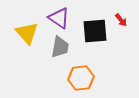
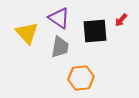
red arrow: rotated 80 degrees clockwise
